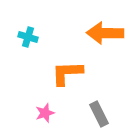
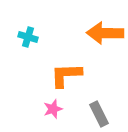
orange L-shape: moved 1 px left, 2 px down
pink star: moved 8 px right, 4 px up
